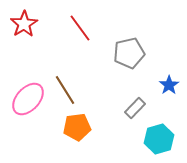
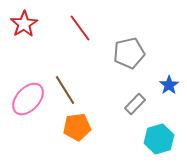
gray rectangle: moved 4 px up
